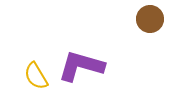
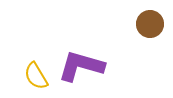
brown circle: moved 5 px down
